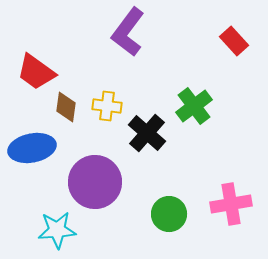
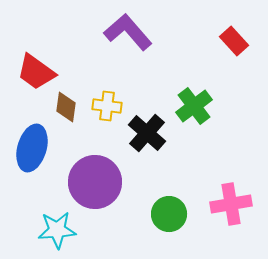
purple L-shape: rotated 102 degrees clockwise
blue ellipse: rotated 63 degrees counterclockwise
